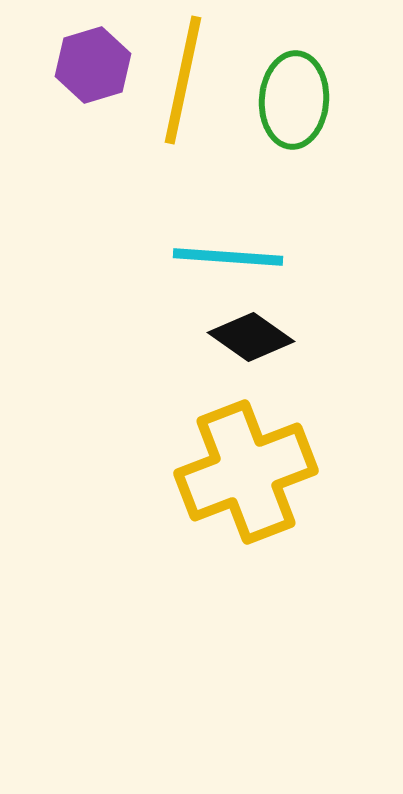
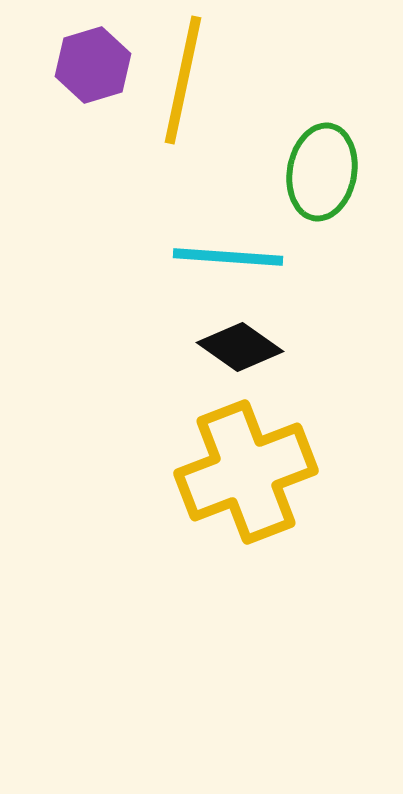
green ellipse: moved 28 px right, 72 px down; rotated 6 degrees clockwise
black diamond: moved 11 px left, 10 px down
